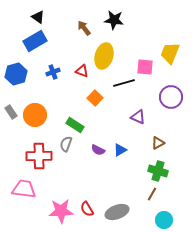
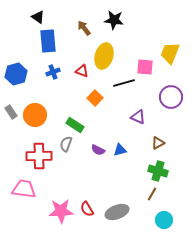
blue rectangle: moved 13 px right; rotated 65 degrees counterclockwise
blue triangle: rotated 16 degrees clockwise
